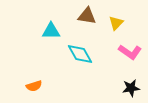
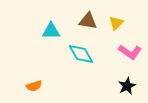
brown triangle: moved 1 px right, 5 px down
cyan diamond: moved 1 px right
black star: moved 4 px left, 2 px up; rotated 18 degrees counterclockwise
